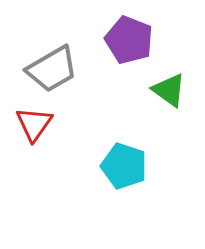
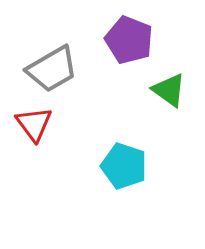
red triangle: rotated 12 degrees counterclockwise
